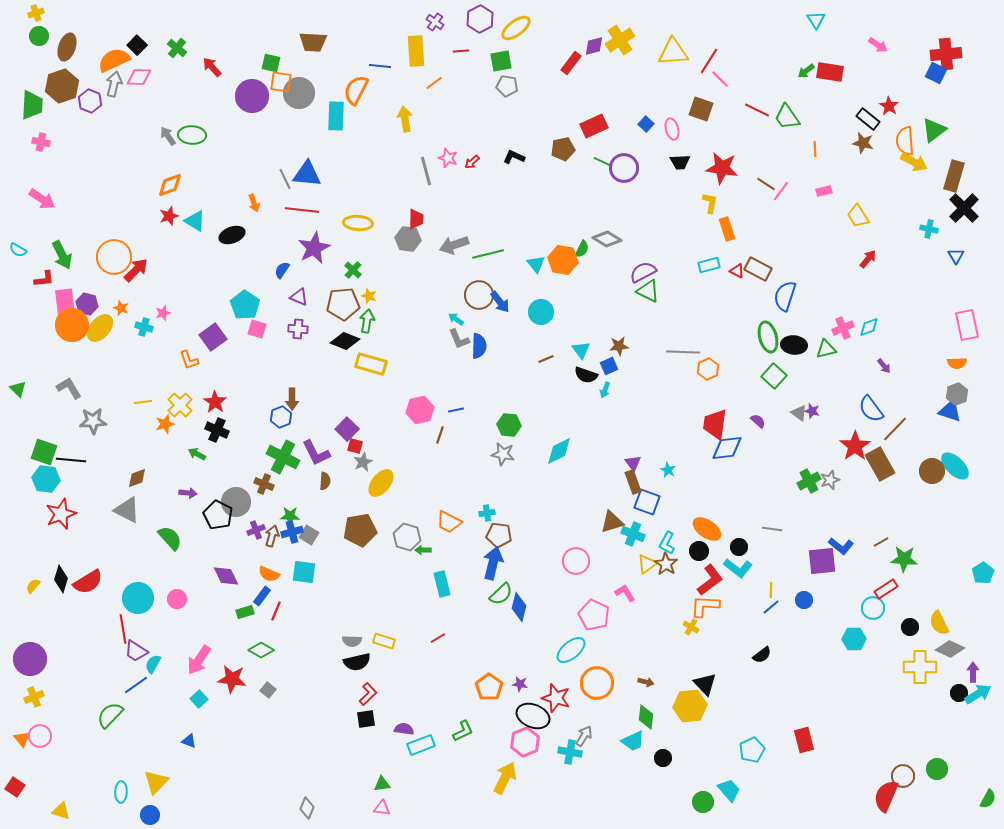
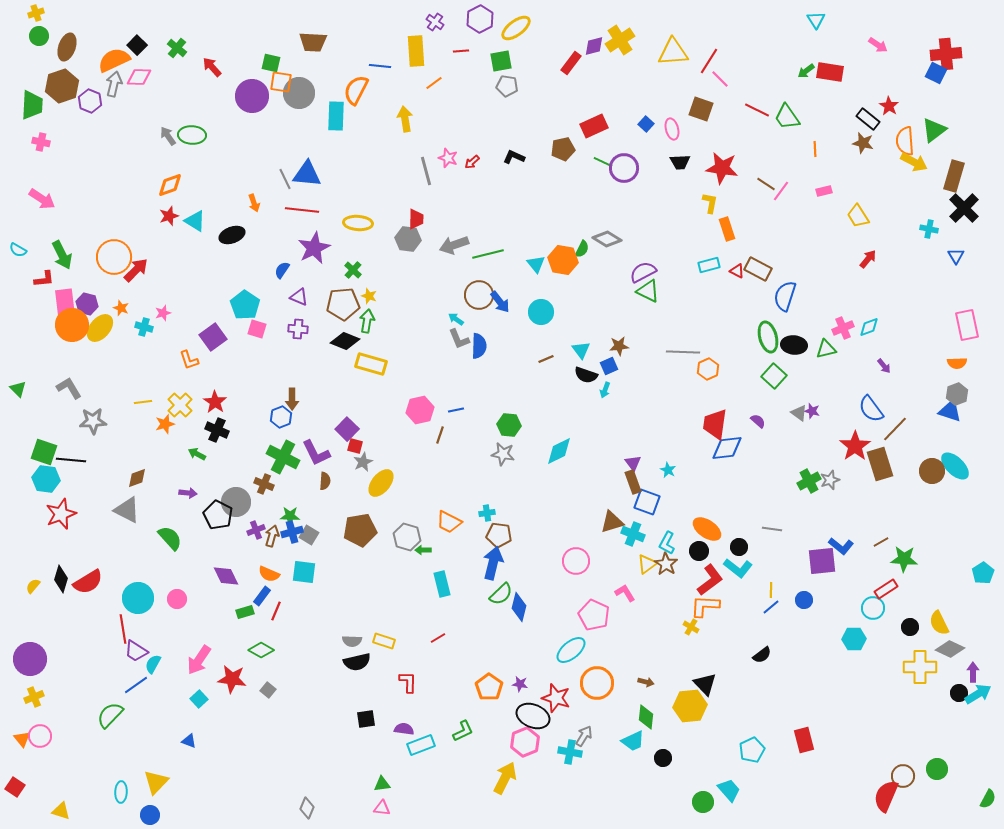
brown rectangle at (880, 464): rotated 12 degrees clockwise
red L-shape at (368, 694): moved 40 px right, 12 px up; rotated 45 degrees counterclockwise
